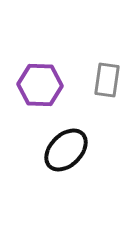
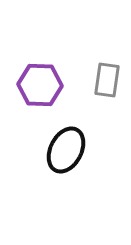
black ellipse: rotated 18 degrees counterclockwise
